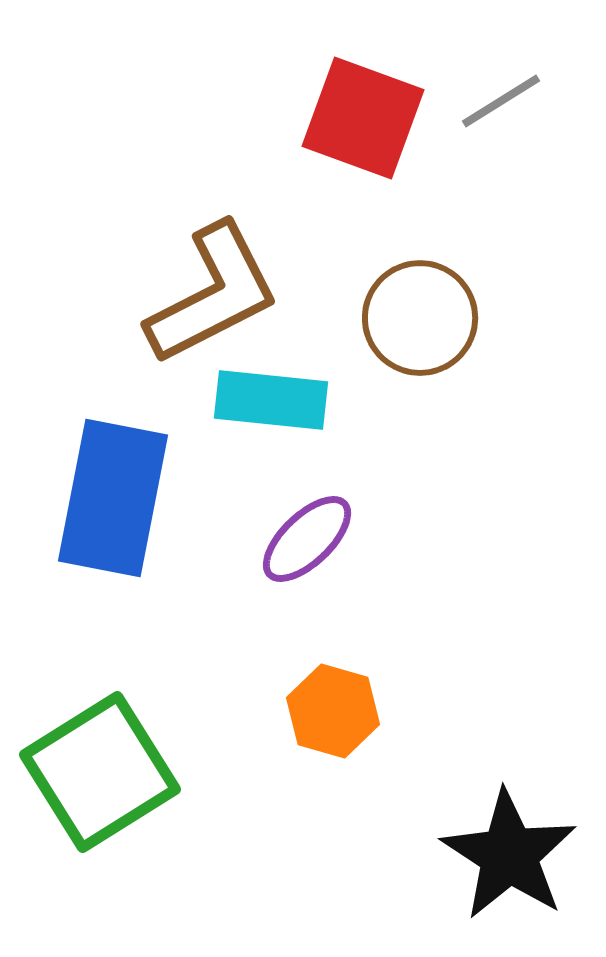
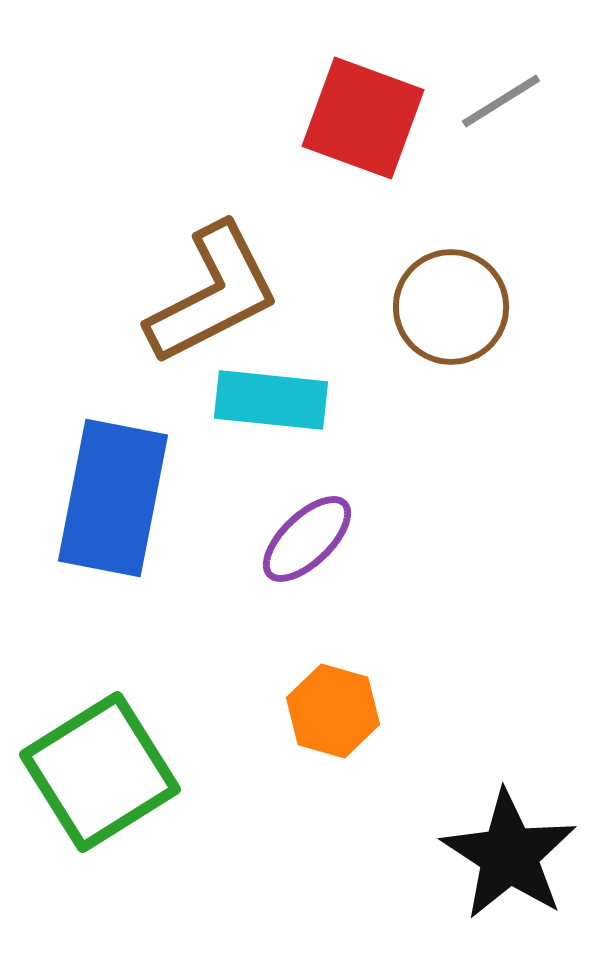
brown circle: moved 31 px right, 11 px up
